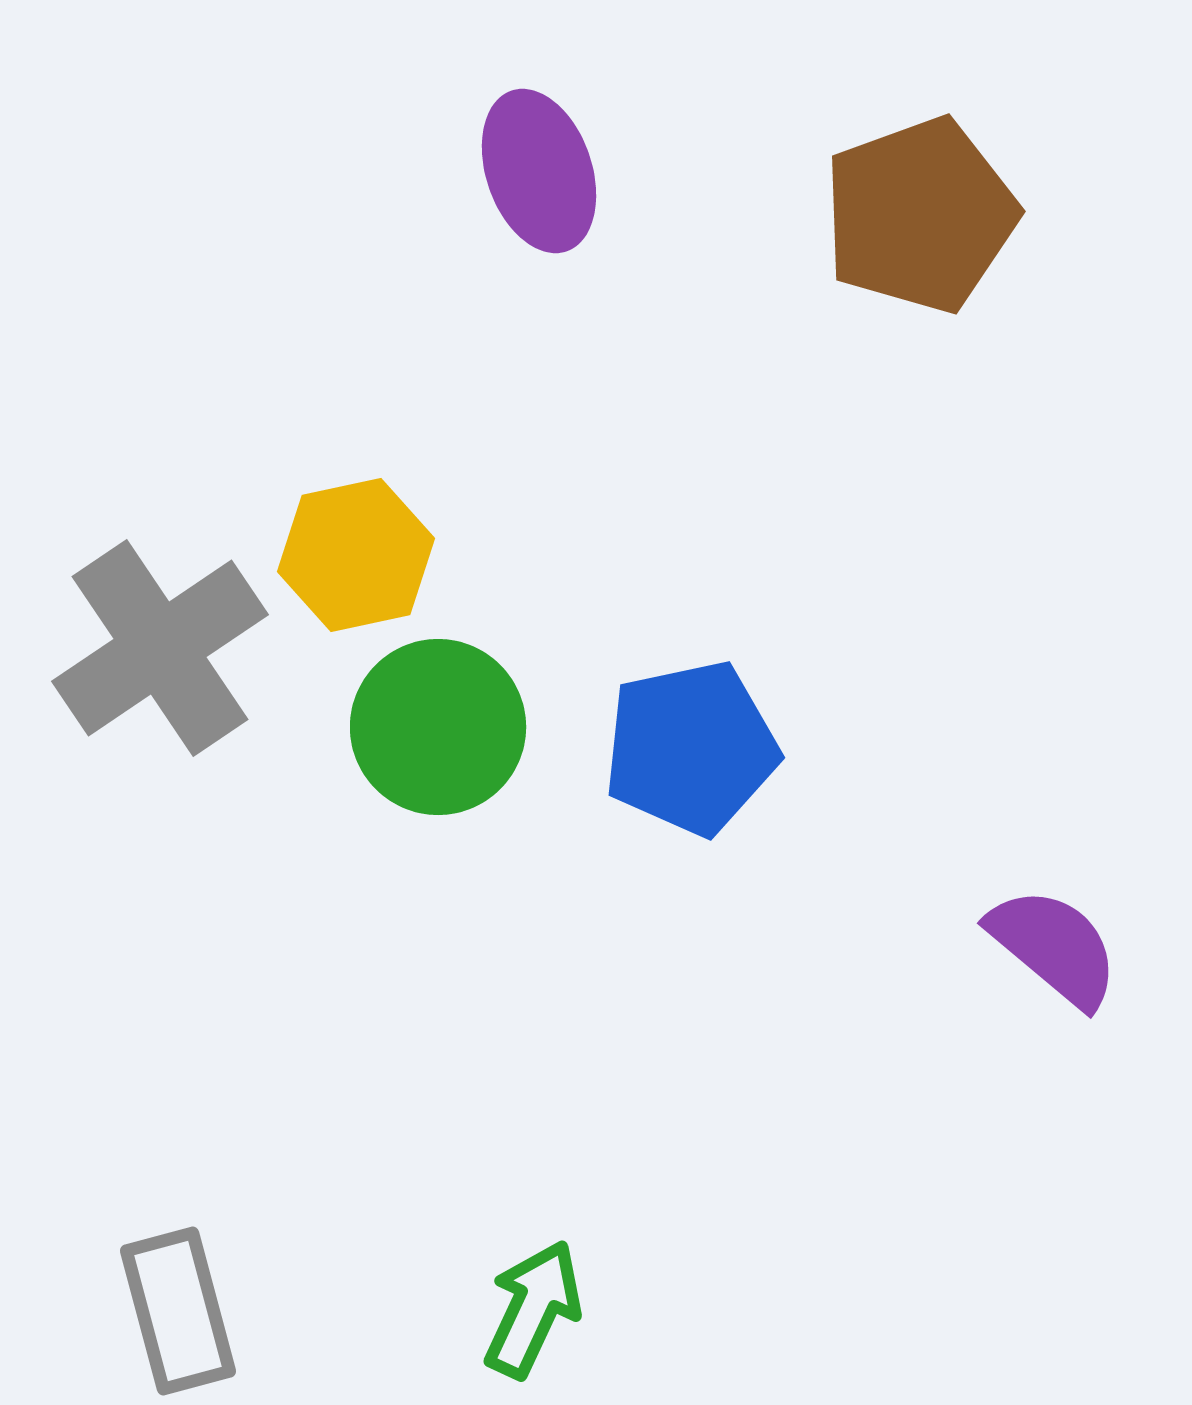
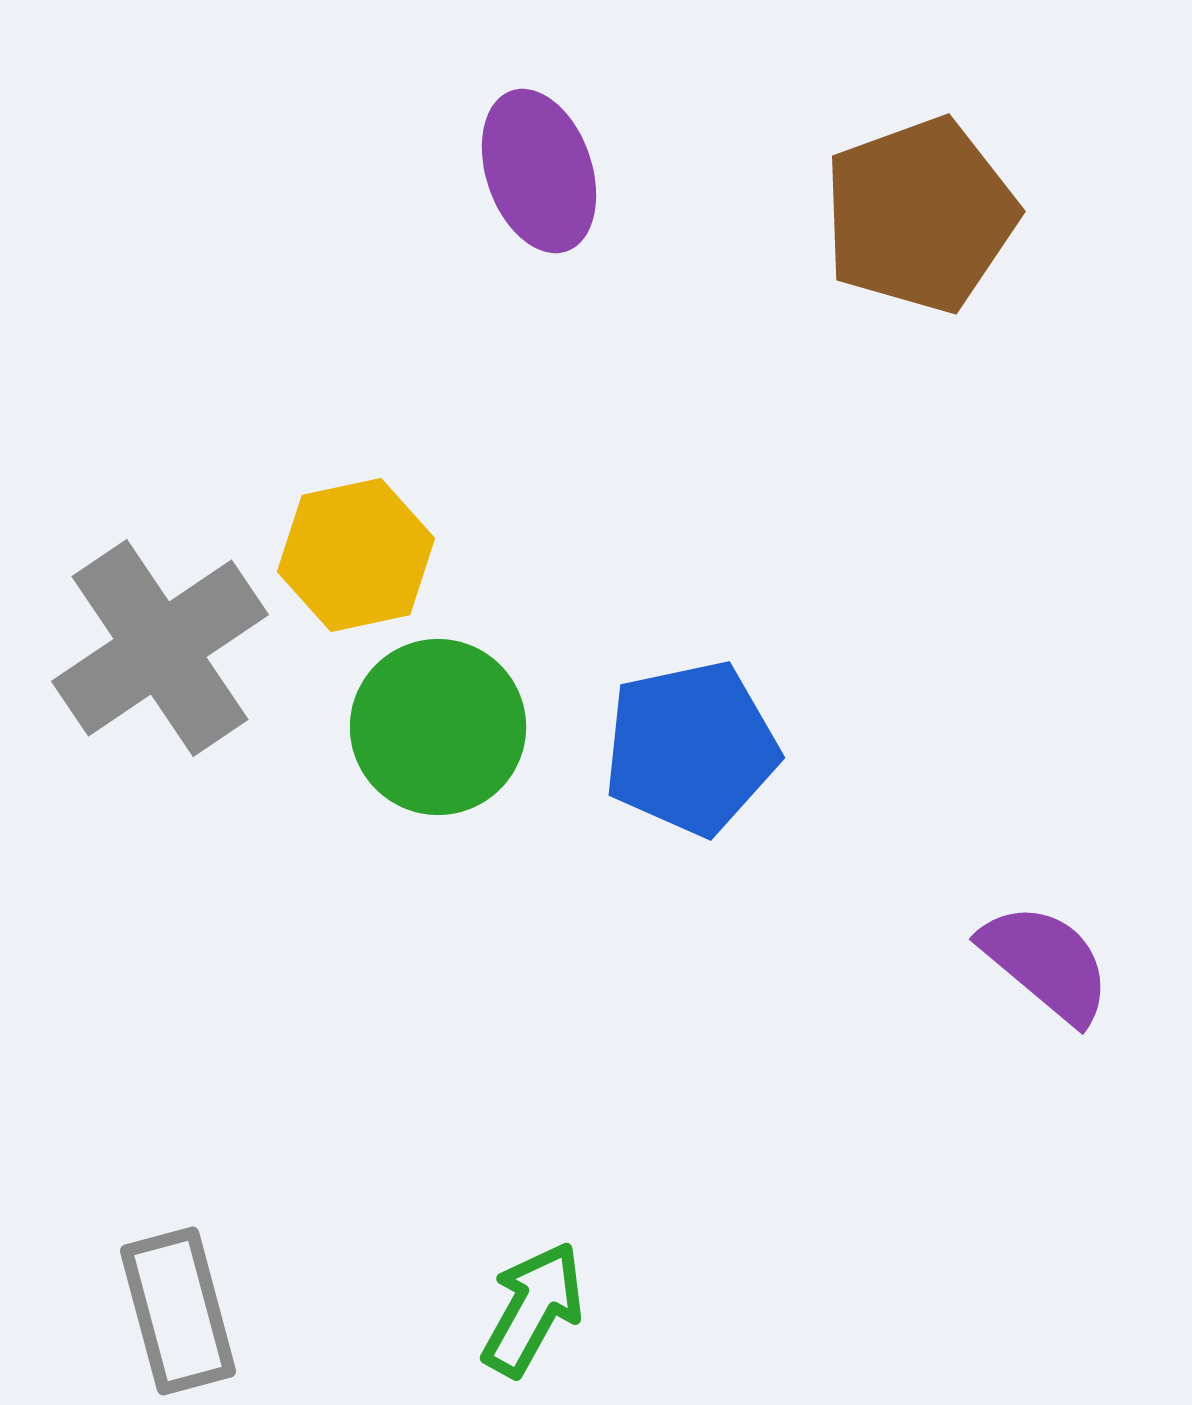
purple semicircle: moved 8 px left, 16 px down
green arrow: rotated 4 degrees clockwise
